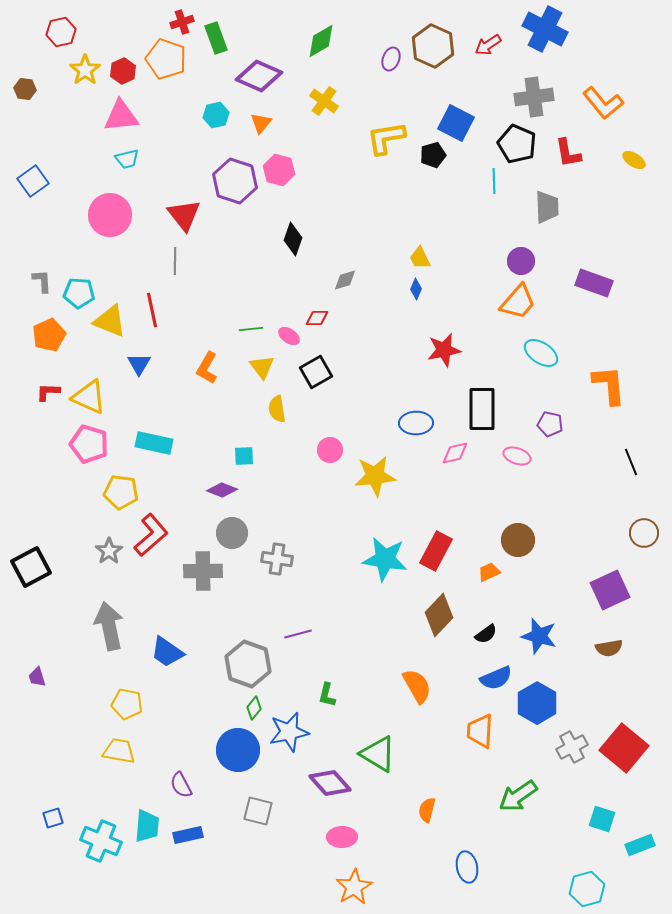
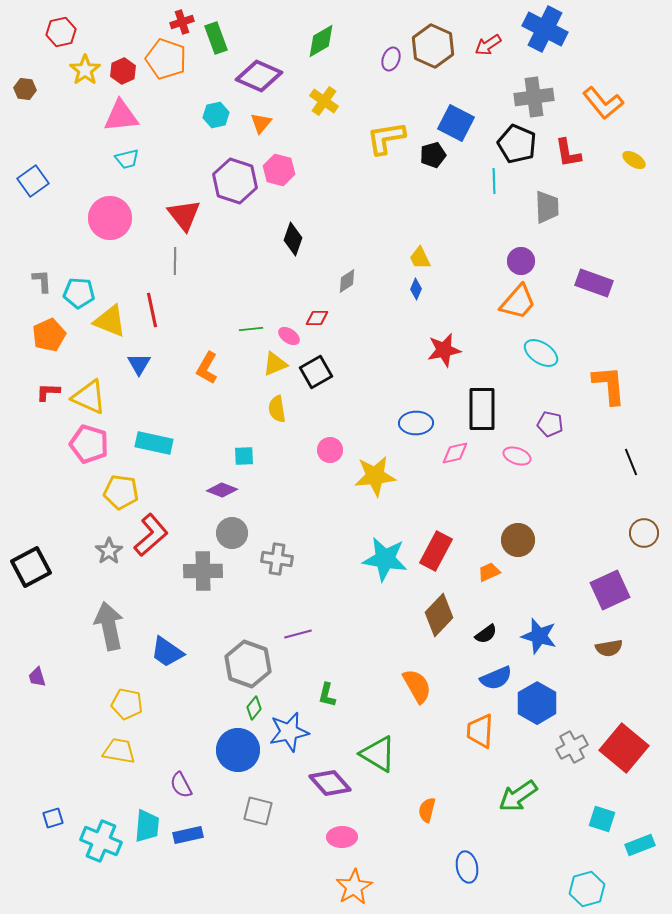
pink circle at (110, 215): moved 3 px down
gray diamond at (345, 280): moved 2 px right, 1 px down; rotated 15 degrees counterclockwise
yellow triangle at (262, 367): moved 13 px right, 3 px up; rotated 44 degrees clockwise
